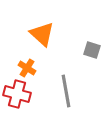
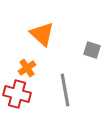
orange cross: rotated 24 degrees clockwise
gray line: moved 1 px left, 1 px up
